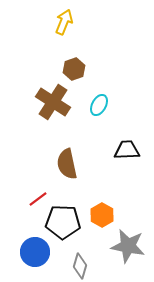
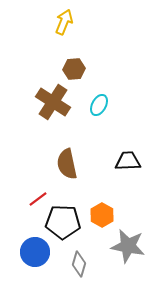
brown hexagon: rotated 15 degrees clockwise
black trapezoid: moved 1 px right, 11 px down
gray diamond: moved 1 px left, 2 px up
